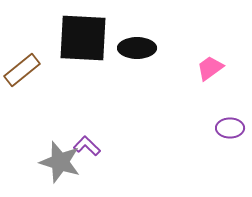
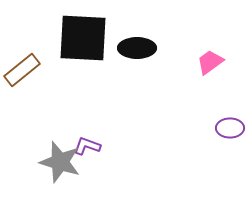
pink trapezoid: moved 6 px up
purple L-shape: rotated 24 degrees counterclockwise
